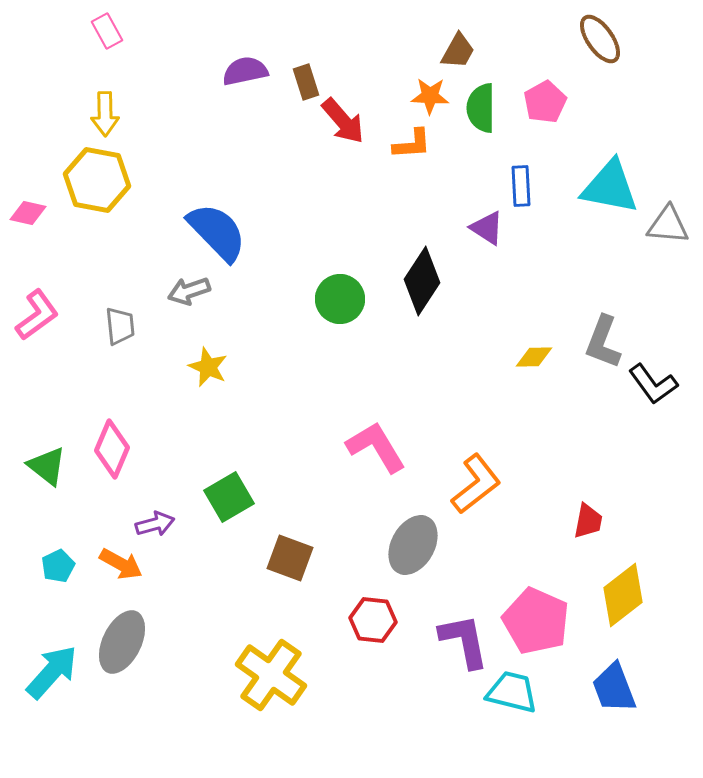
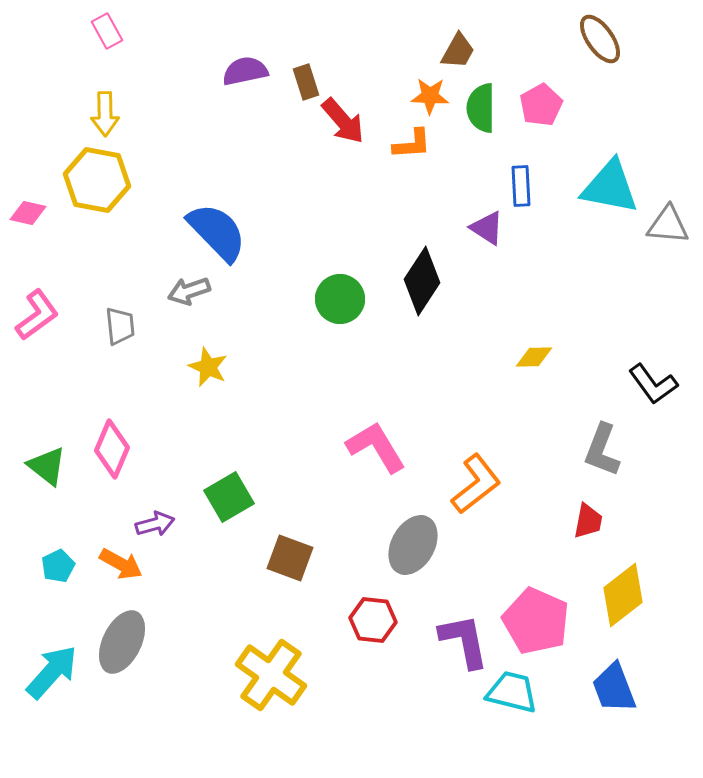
pink pentagon at (545, 102): moved 4 px left, 3 px down
gray L-shape at (603, 342): moved 1 px left, 108 px down
